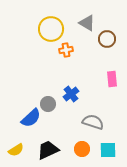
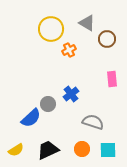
orange cross: moved 3 px right; rotated 16 degrees counterclockwise
